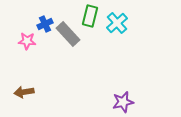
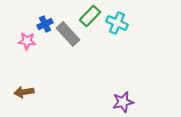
green rectangle: rotated 30 degrees clockwise
cyan cross: rotated 25 degrees counterclockwise
